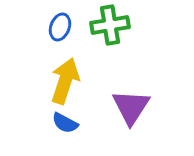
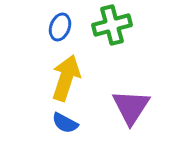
green cross: moved 2 px right; rotated 6 degrees counterclockwise
yellow arrow: moved 1 px right, 3 px up
